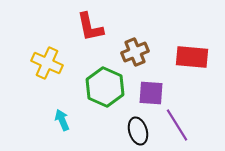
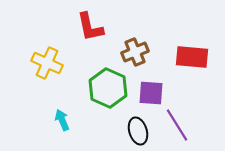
green hexagon: moved 3 px right, 1 px down
